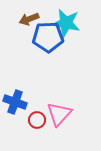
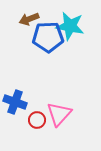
cyan star: moved 4 px right, 3 px down
